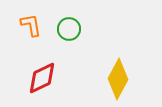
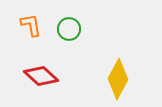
red diamond: moved 1 px left, 2 px up; rotated 68 degrees clockwise
